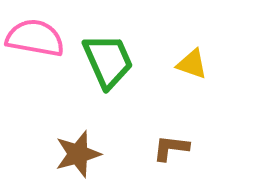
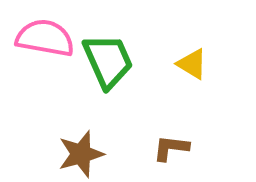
pink semicircle: moved 10 px right
yellow triangle: rotated 12 degrees clockwise
brown star: moved 3 px right
